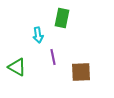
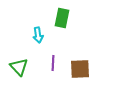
purple line: moved 6 px down; rotated 14 degrees clockwise
green triangle: moved 2 px right; rotated 18 degrees clockwise
brown square: moved 1 px left, 3 px up
